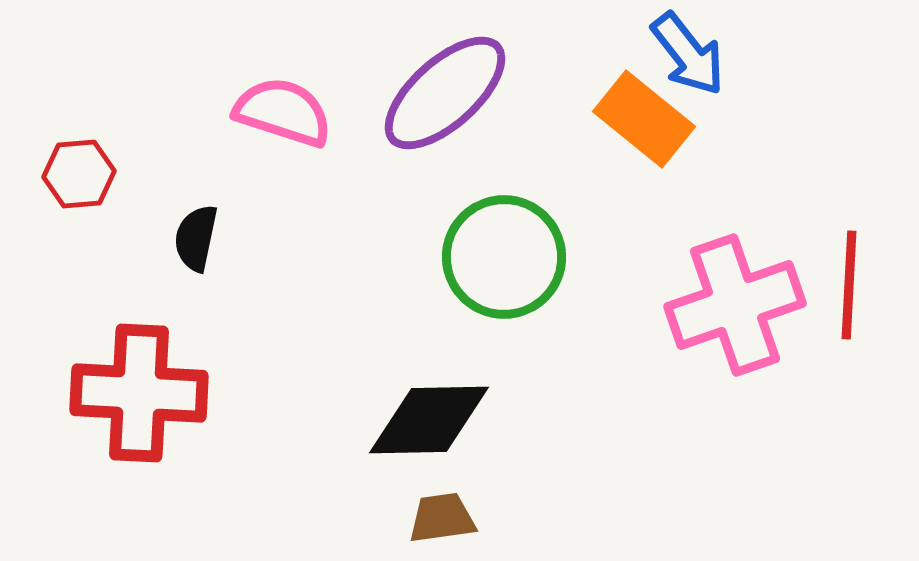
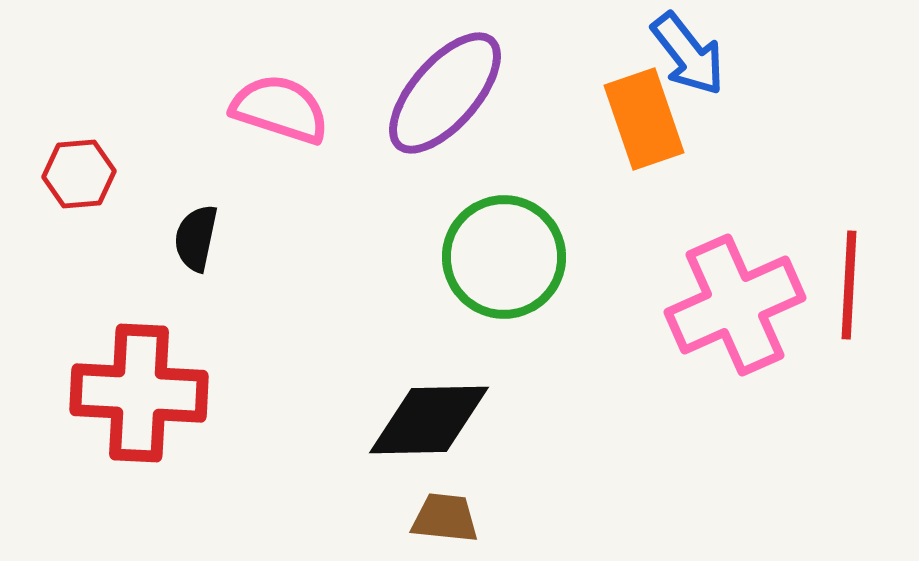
purple ellipse: rotated 7 degrees counterclockwise
pink semicircle: moved 3 px left, 3 px up
orange rectangle: rotated 32 degrees clockwise
pink cross: rotated 5 degrees counterclockwise
brown trapezoid: moved 3 px right; rotated 14 degrees clockwise
